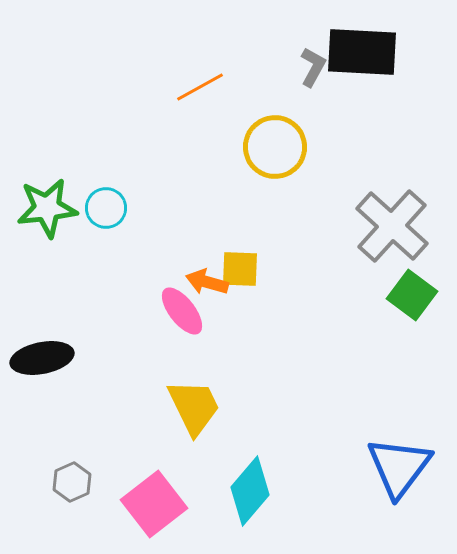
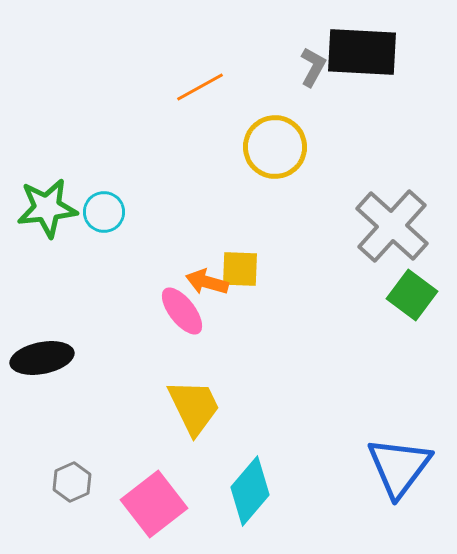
cyan circle: moved 2 px left, 4 px down
